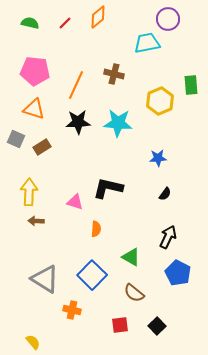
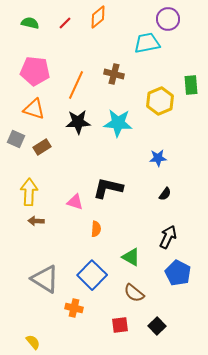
orange cross: moved 2 px right, 2 px up
